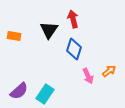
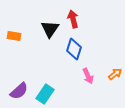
black triangle: moved 1 px right, 1 px up
orange arrow: moved 6 px right, 3 px down
